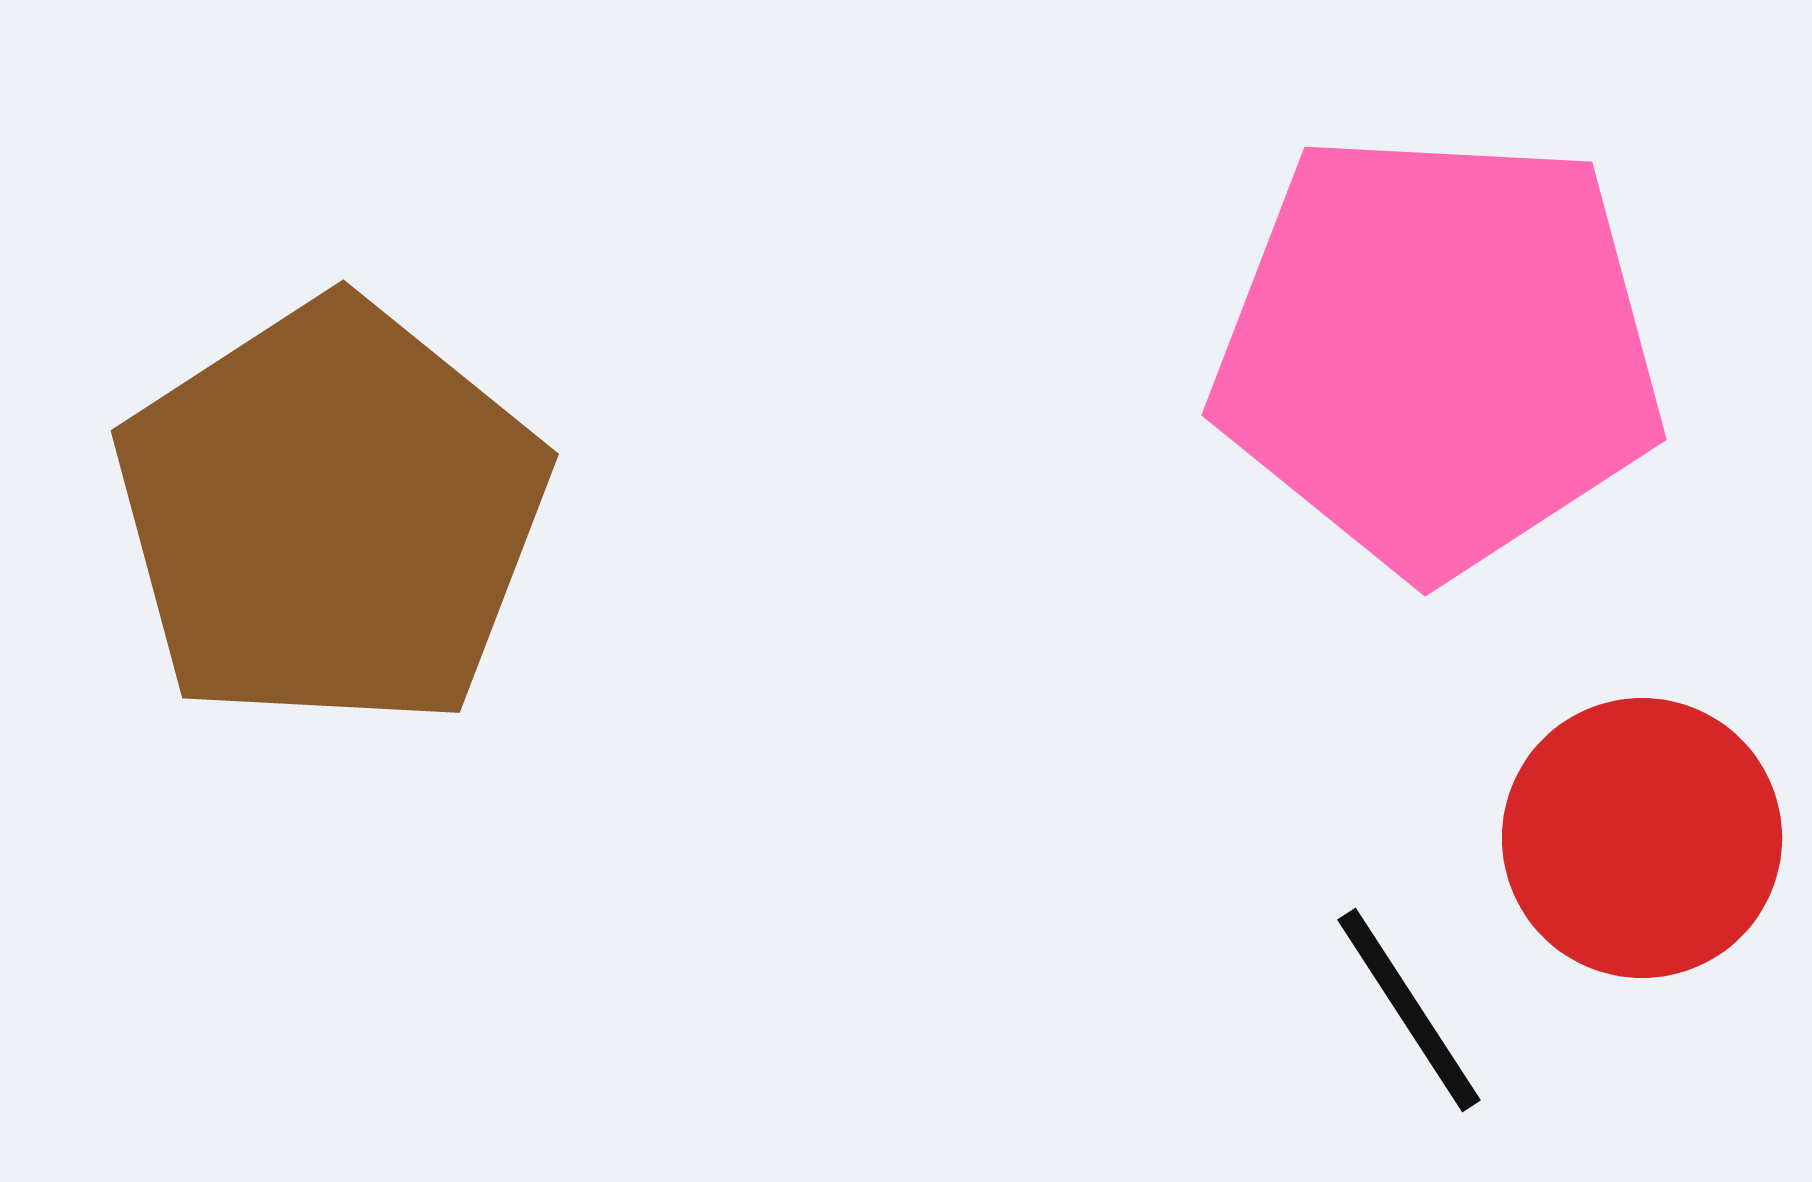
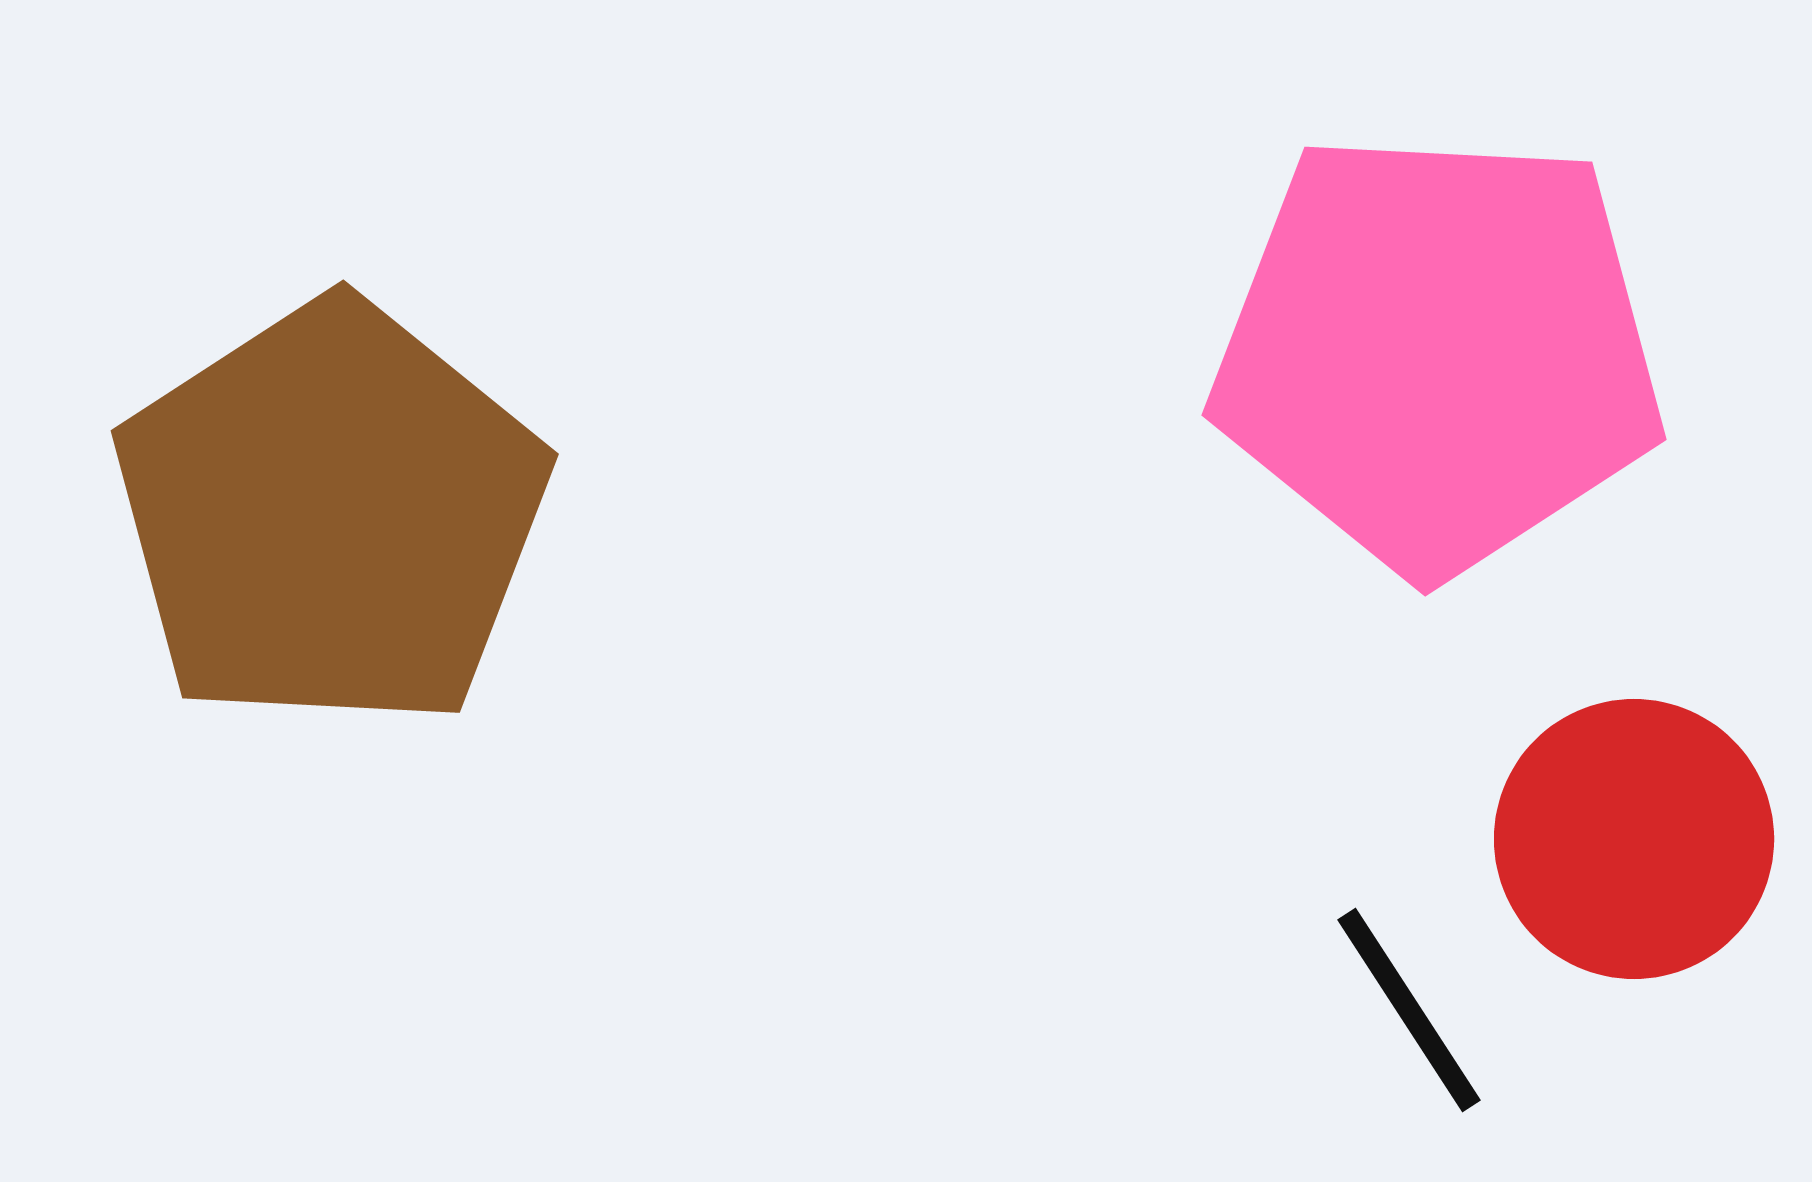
red circle: moved 8 px left, 1 px down
